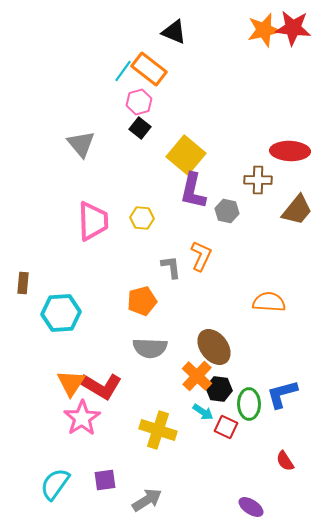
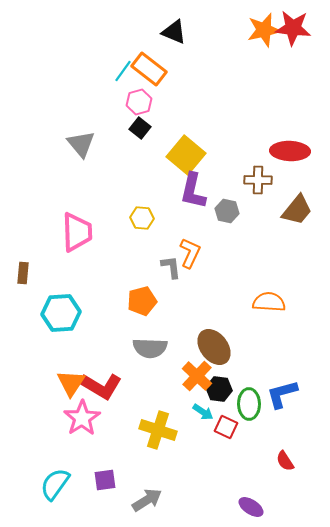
pink trapezoid: moved 16 px left, 11 px down
orange L-shape: moved 11 px left, 3 px up
brown rectangle: moved 10 px up
